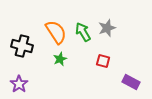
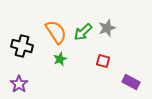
green arrow: rotated 102 degrees counterclockwise
